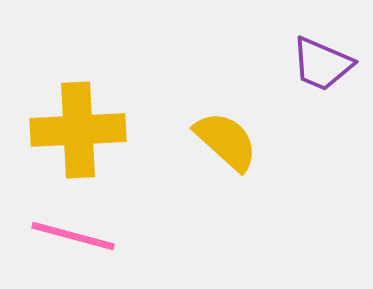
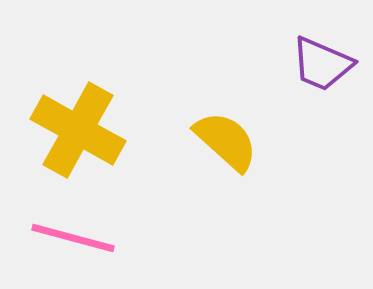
yellow cross: rotated 32 degrees clockwise
pink line: moved 2 px down
